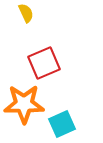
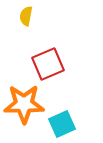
yellow semicircle: moved 3 px down; rotated 144 degrees counterclockwise
red square: moved 4 px right, 1 px down
